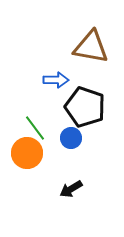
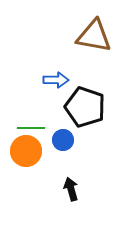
brown triangle: moved 3 px right, 11 px up
green line: moved 4 px left; rotated 52 degrees counterclockwise
blue circle: moved 8 px left, 2 px down
orange circle: moved 1 px left, 2 px up
black arrow: rotated 105 degrees clockwise
